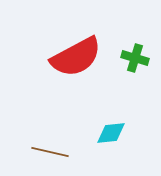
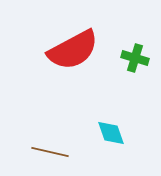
red semicircle: moved 3 px left, 7 px up
cyan diamond: rotated 76 degrees clockwise
